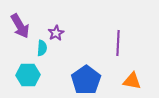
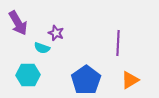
purple arrow: moved 2 px left, 3 px up
purple star: rotated 21 degrees counterclockwise
cyan semicircle: rotated 105 degrees clockwise
orange triangle: moved 2 px left, 1 px up; rotated 42 degrees counterclockwise
